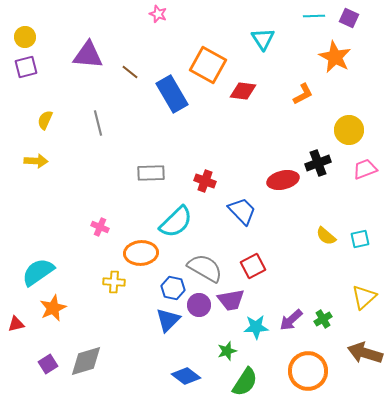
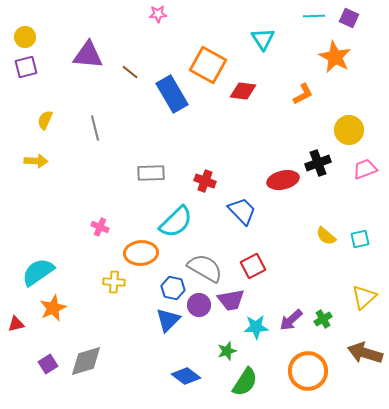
pink star at (158, 14): rotated 24 degrees counterclockwise
gray line at (98, 123): moved 3 px left, 5 px down
